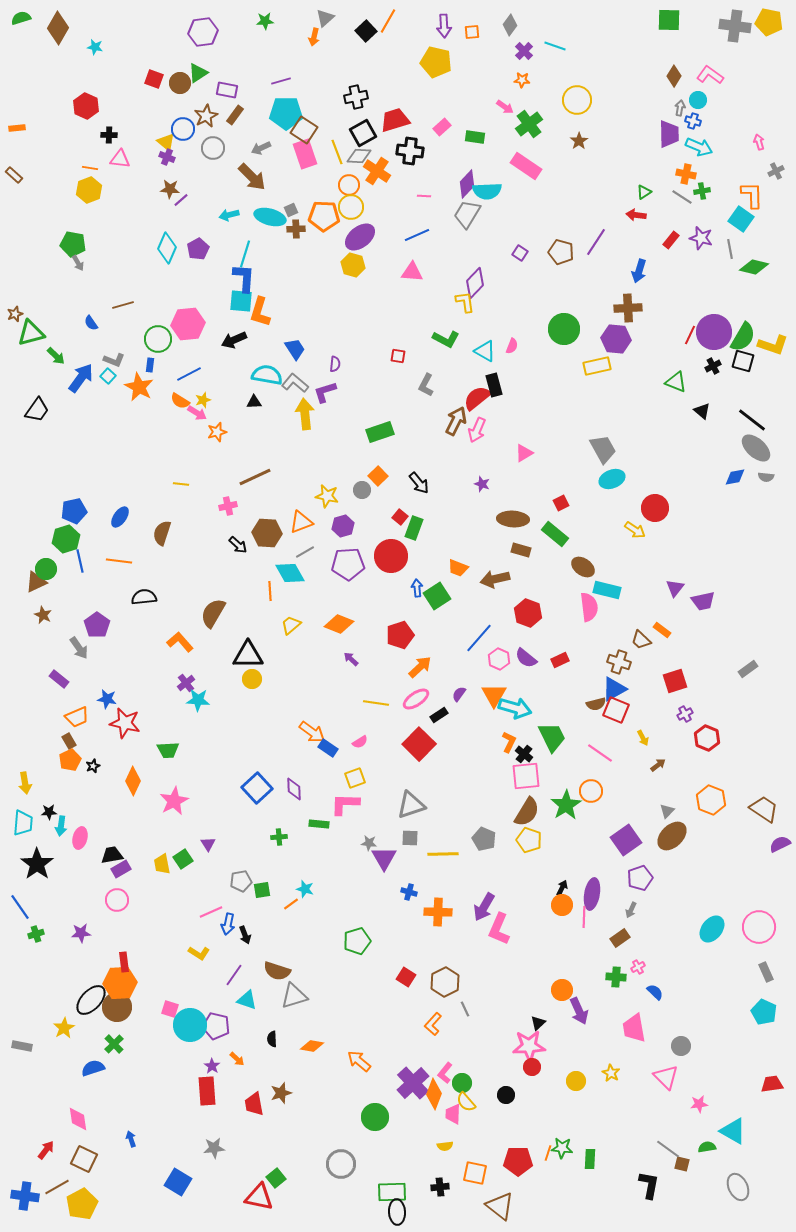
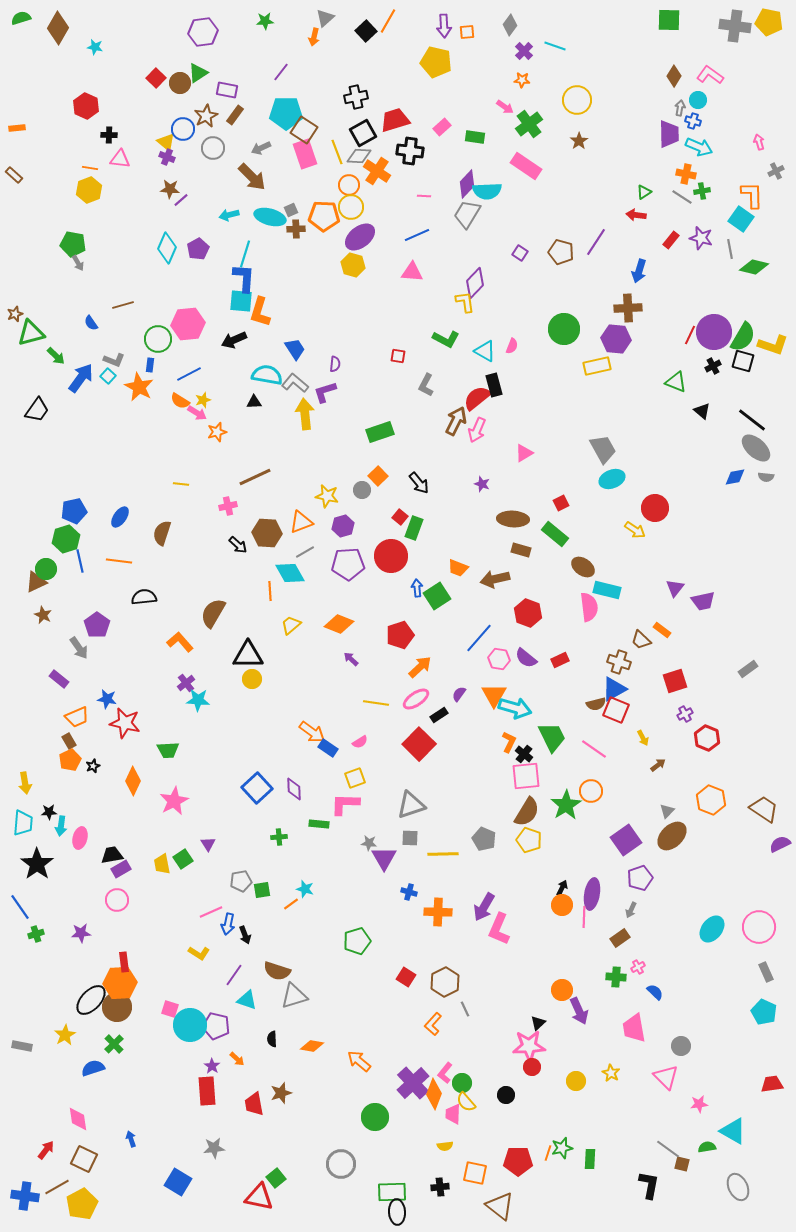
orange square at (472, 32): moved 5 px left
red square at (154, 79): moved 2 px right, 1 px up; rotated 24 degrees clockwise
purple line at (281, 81): moved 9 px up; rotated 36 degrees counterclockwise
pink hexagon at (499, 659): rotated 15 degrees counterclockwise
pink line at (600, 753): moved 6 px left, 4 px up
yellow star at (64, 1028): moved 1 px right, 7 px down
green star at (562, 1148): rotated 20 degrees counterclockwise
